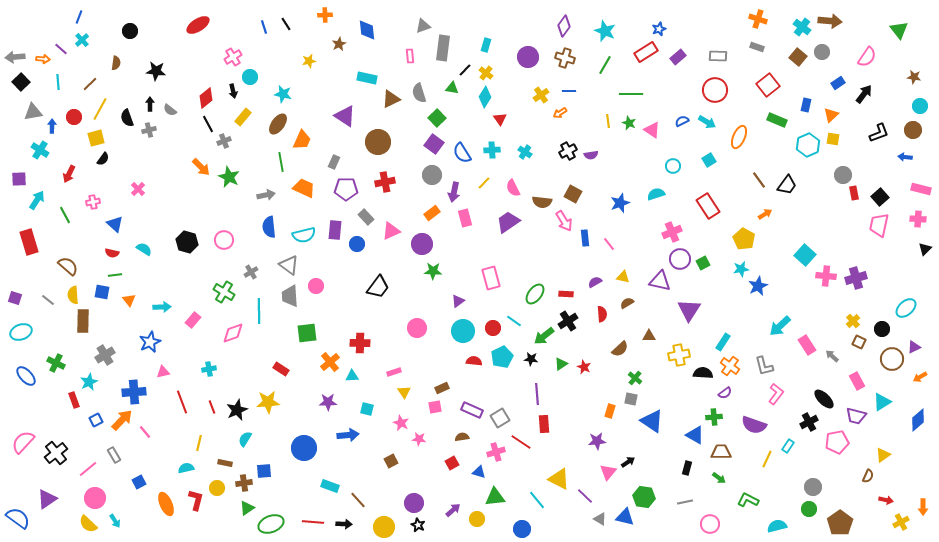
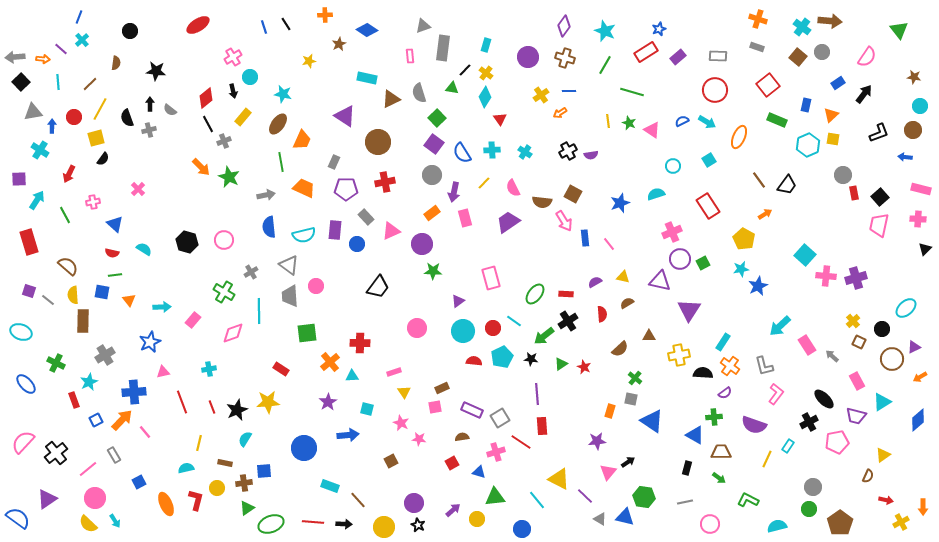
blue diamond at (367, 30): rotated 50 degrees counterclockwise
green line at (631, 94): moved 1 px right, 2 px up; rotated 15 degrees clockwise
purple square at (15, 298): moved 14 px right, 7 px up
cyan ellipse at (21, 332): rotated 40 degrees clockwise
blue ellipse at (26, 376): moved 8 px down
purple star at (328, 402): rotated 30 degrees counterclockwise
red rectangle at (544, 424): moved 2 px left, 2 px down
